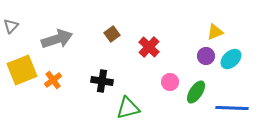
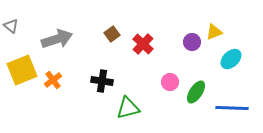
gray triangle: rotated 35 degrees counterclockwise
yellow triangle: moved 1 px left
red cross: moved 6 px left, 3 px up
purple circle: moved 14 px left, 14 px up
